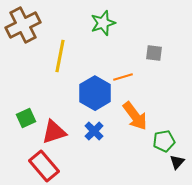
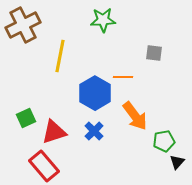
green star: moved 3 px up; rotated 15 degrees clockwise
orange line: rotated 18 degrees clockwise
